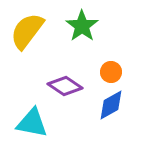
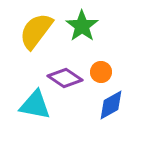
yellow semicircle: moved 9 px right
orange circle: moved 10 px left
purple diamond: moved 8 px up
cyan triangle: moved 3 px right, 18 px up
